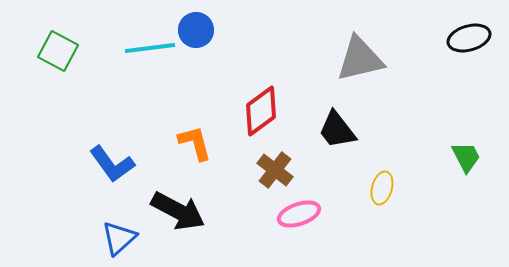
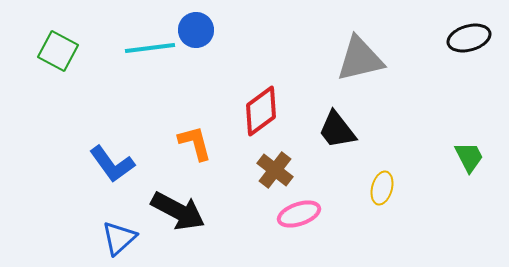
green trapezoid: moved 3 px right
